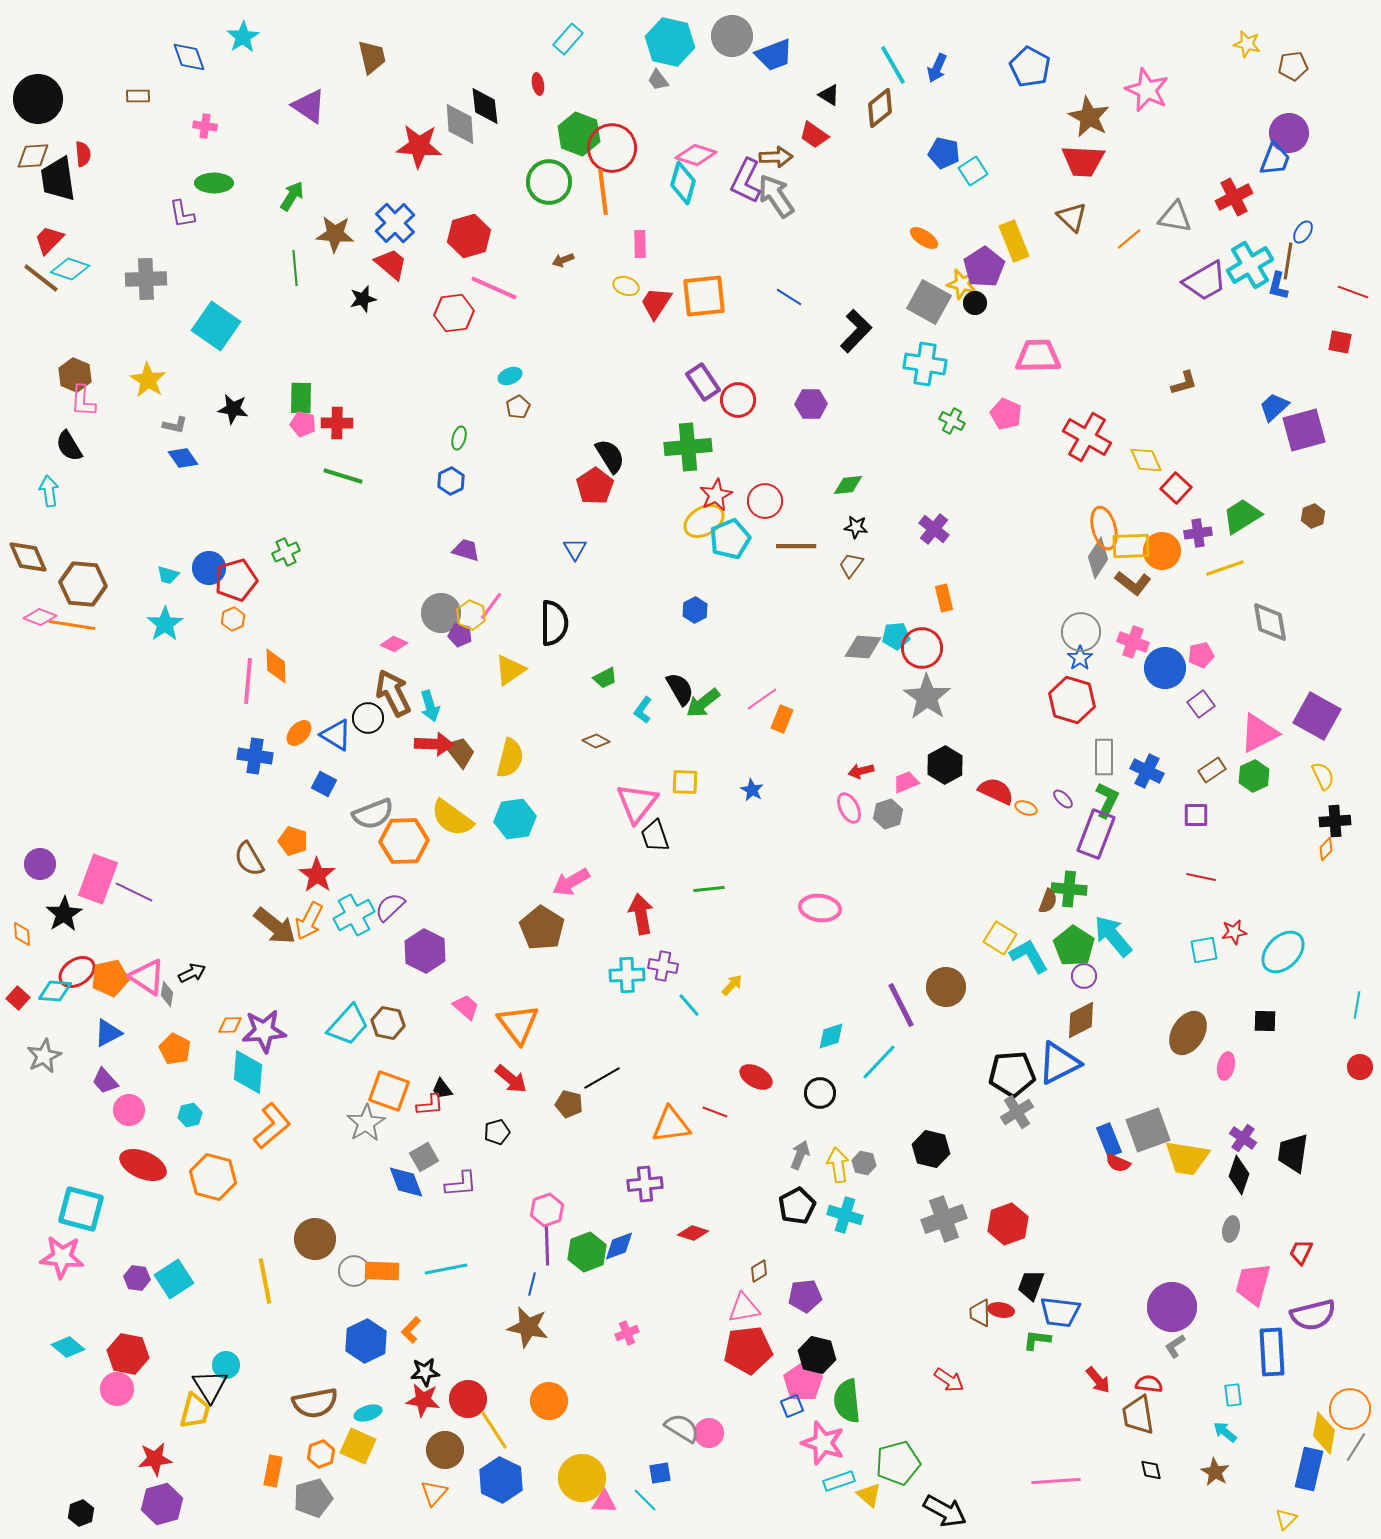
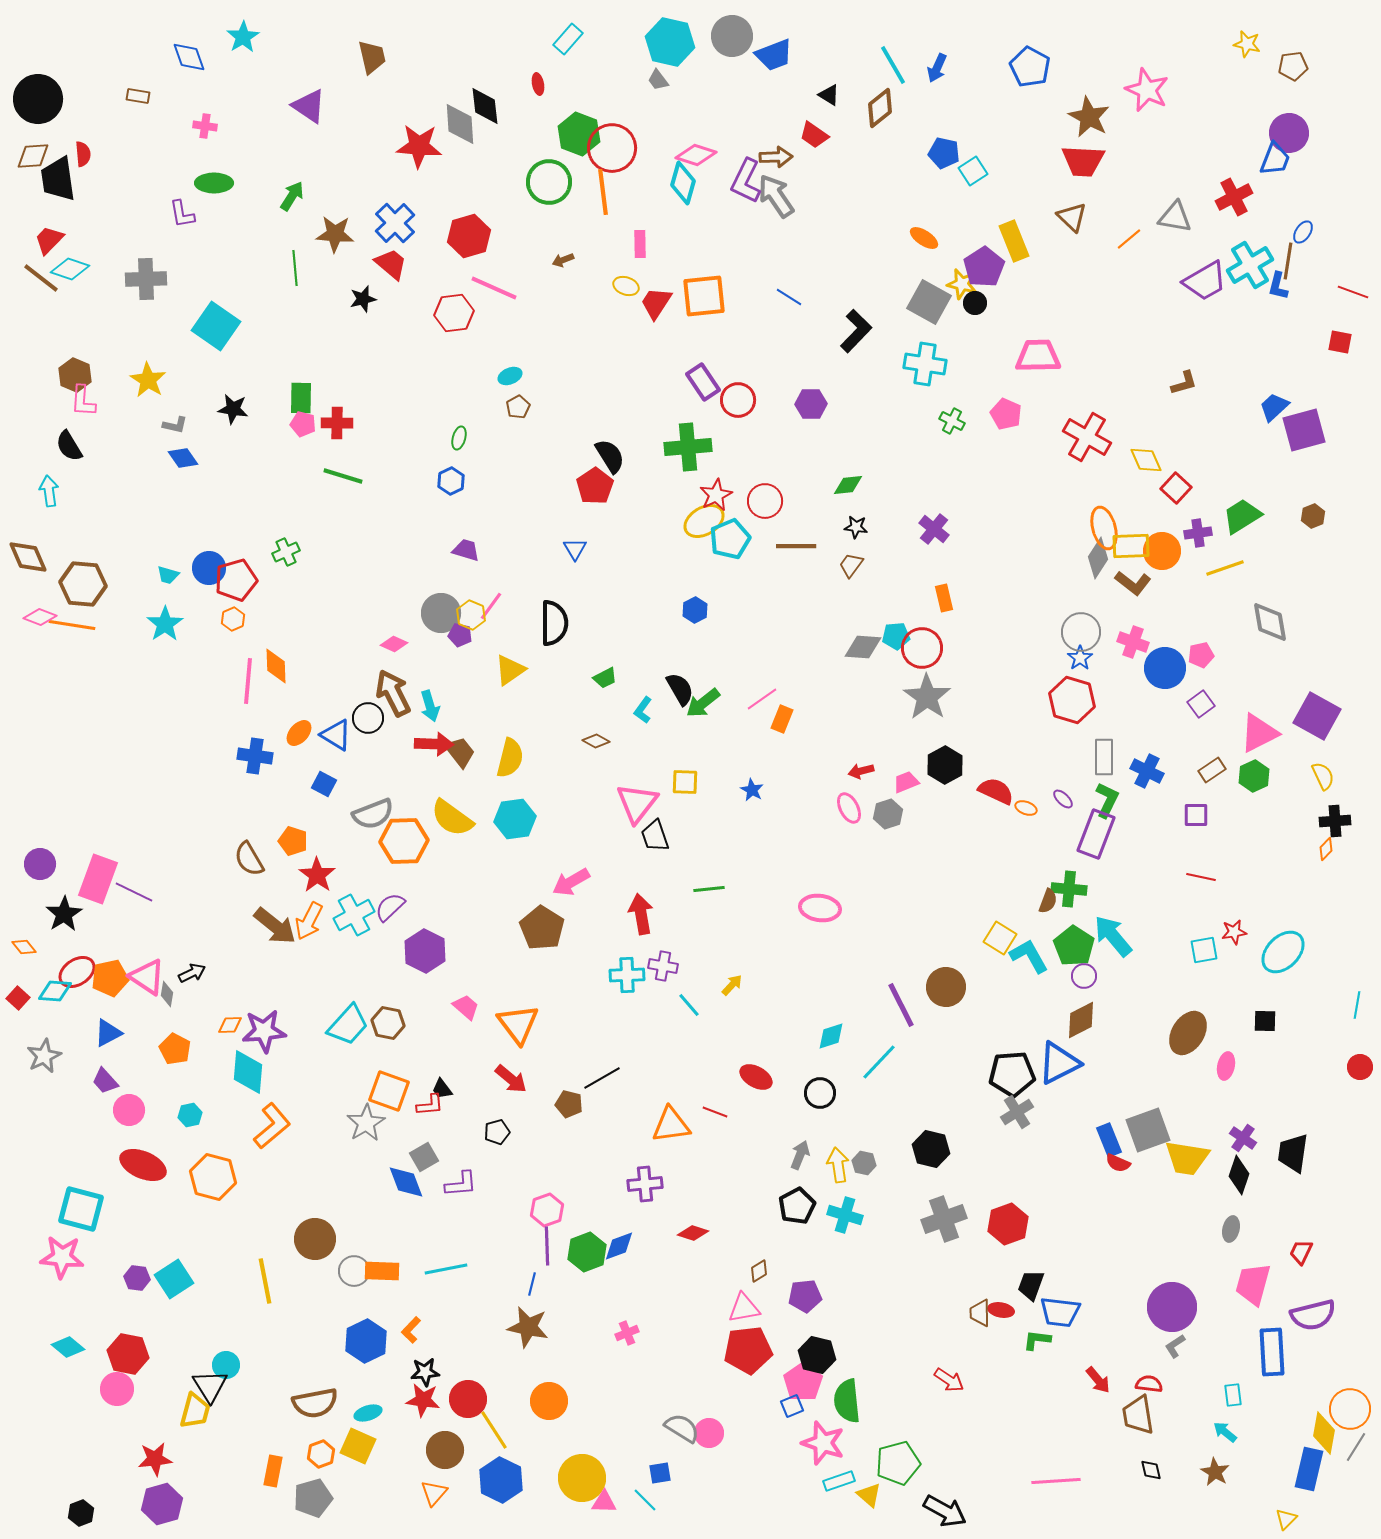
brown rectangle at (138, 96): rotated 10 degrees clockwise
orange diamond at (22, 934): moved 2 px right, 13 px down; rotated 35 degrees counterclockwise
